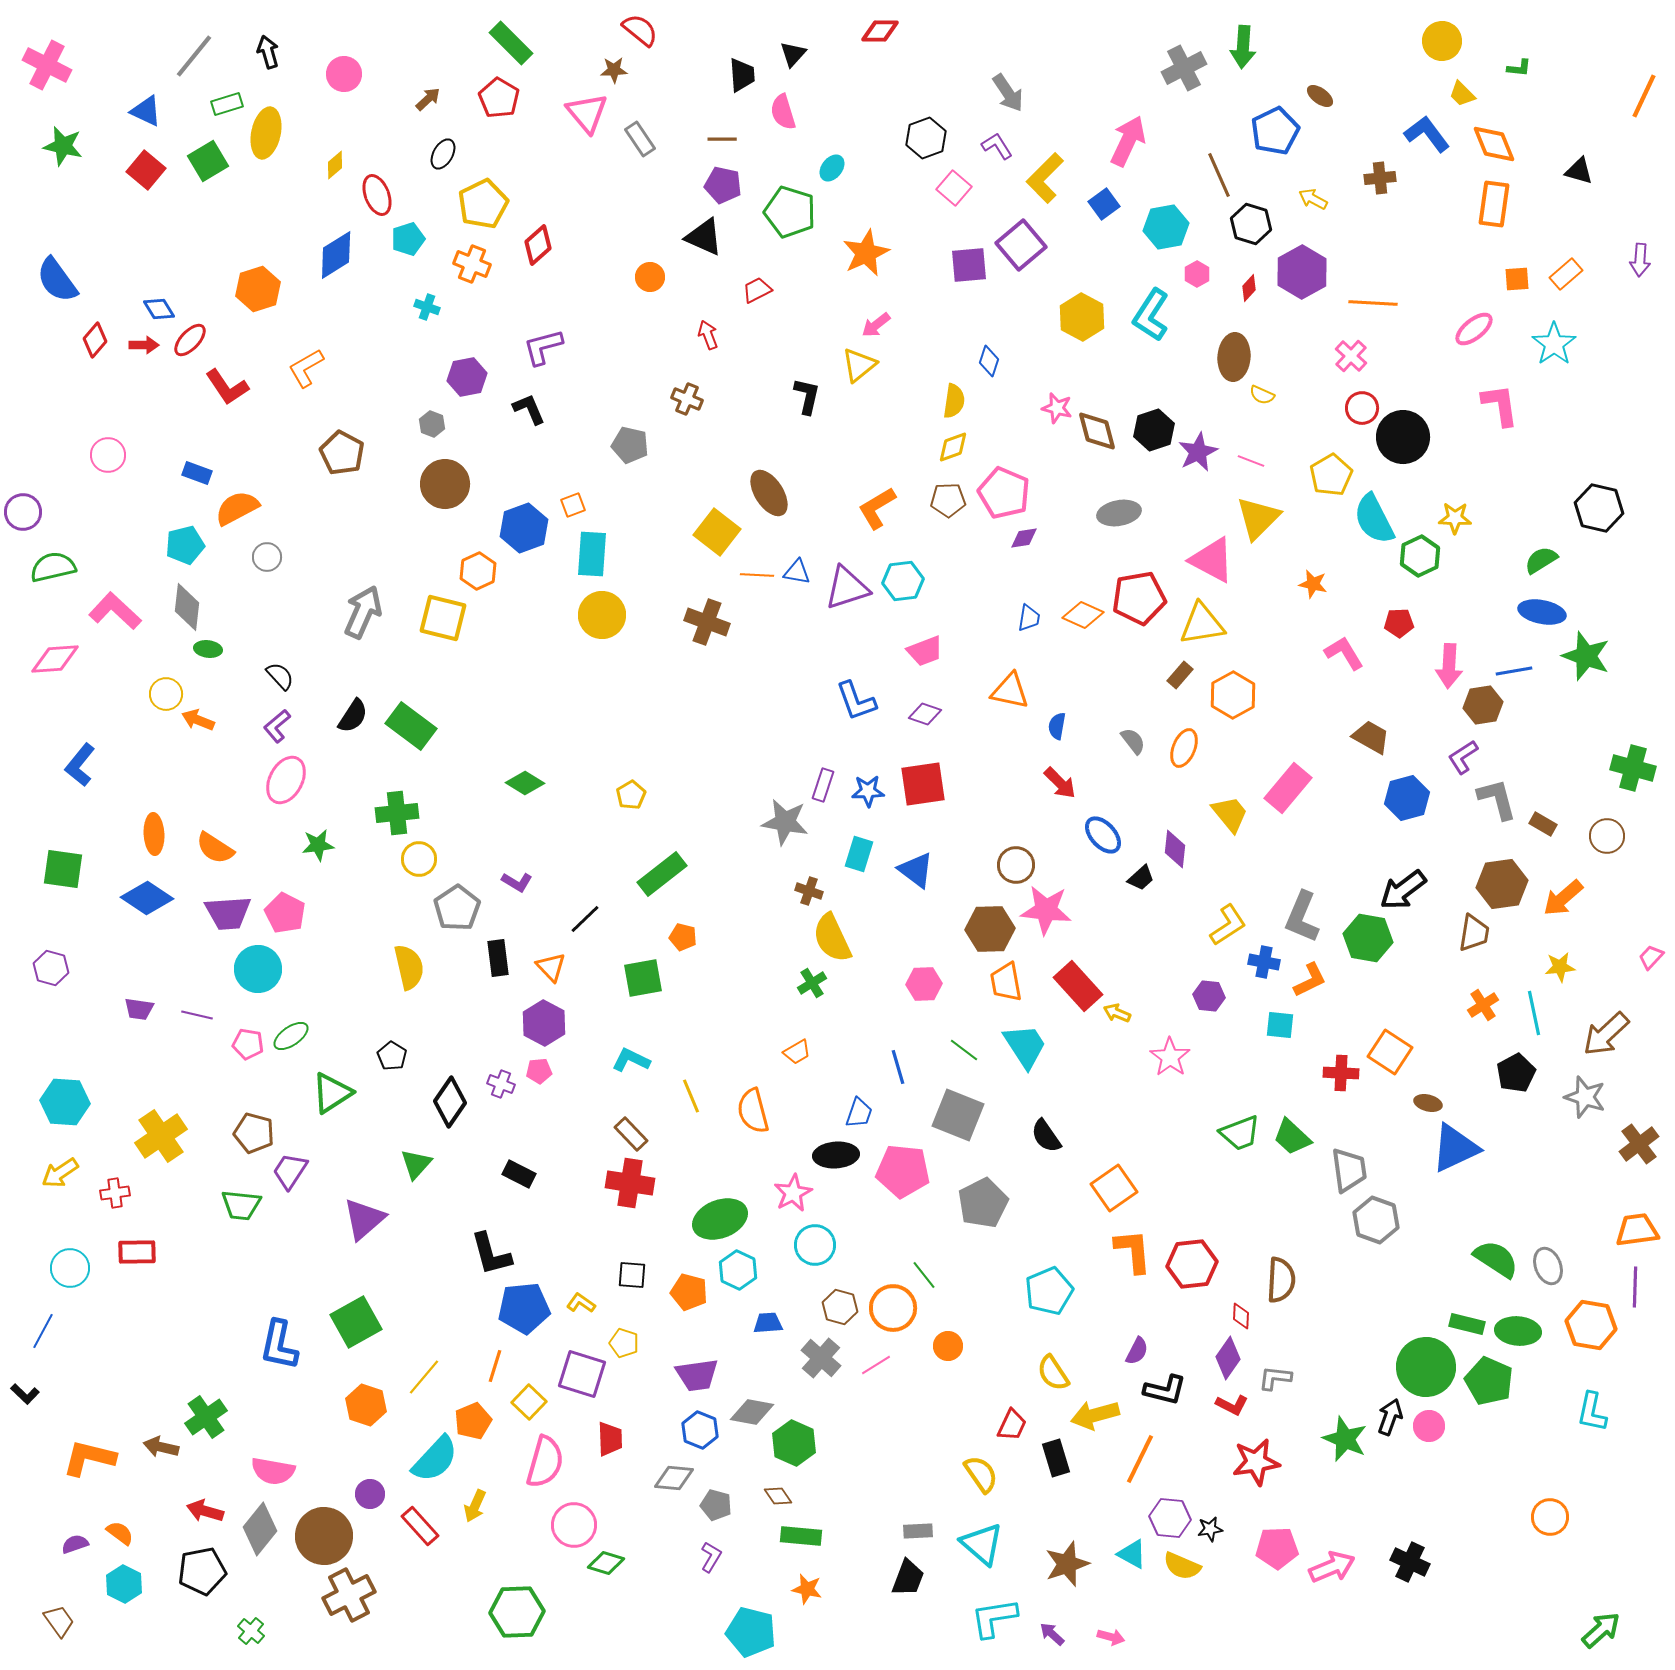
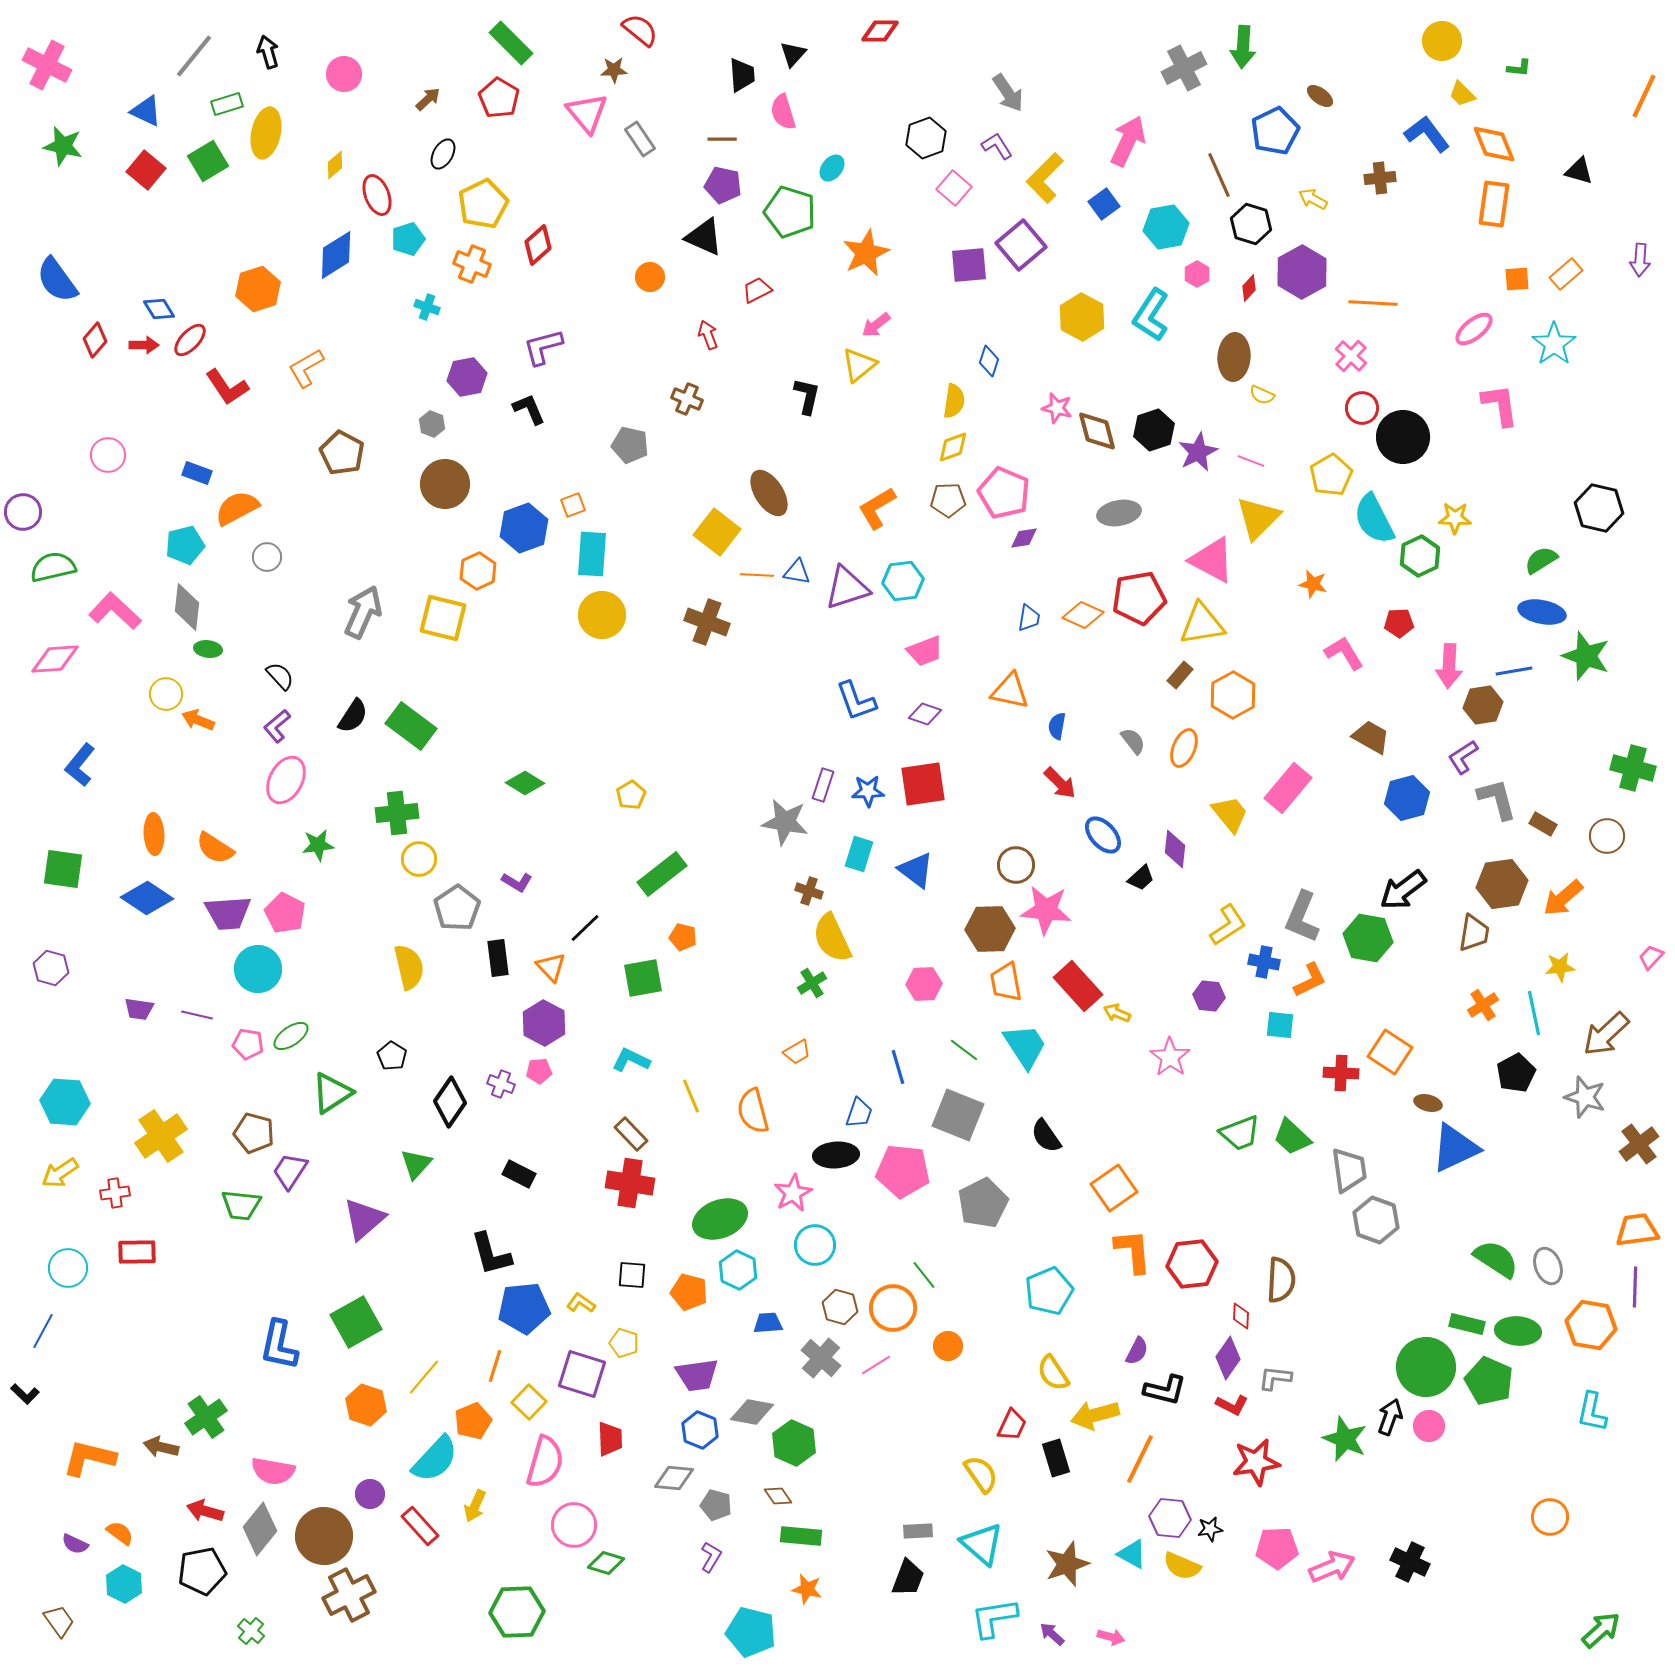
black line at (585, 919): moved 9 px down
cyan circle at (70, 1268): moved 2 px left
purple semicircle at (75, 1544): rotated 136 degrees counterclockwise
